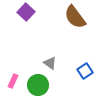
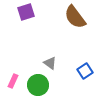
purple square: rotated 30 degrees clockwise
